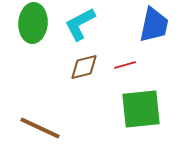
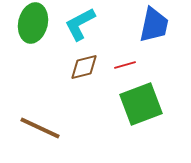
green ellipse: rotated 9 degrees clockwise
green square: moved 5 px up; rotated 15 degrees counterclockwise
